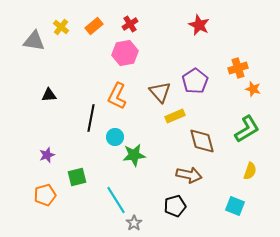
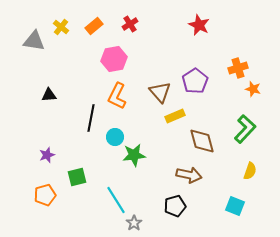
pink hexagon: moved 11 px left, 6 px down
green L-shape: moved 2 px left; rotated 16 degrees counterclockwise
